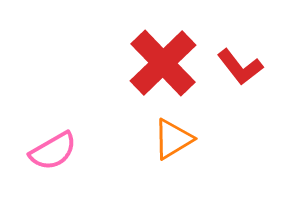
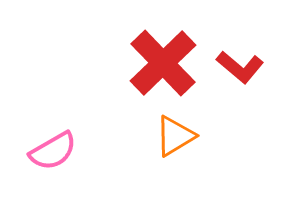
red L-shape: rotated 12 degrees counterclockwise
orange triangle: moved 2 px right, 3 px up
